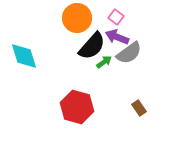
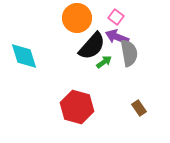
gray semicircle: rotated 64 degrees counterclockwise
